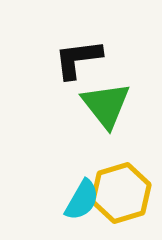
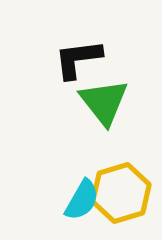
green triangle: moved 2 px left, 3 px up
